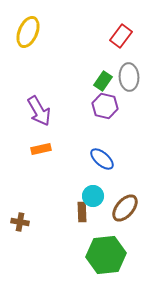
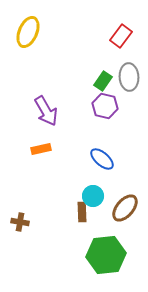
purple arrow: moved 7 px right
